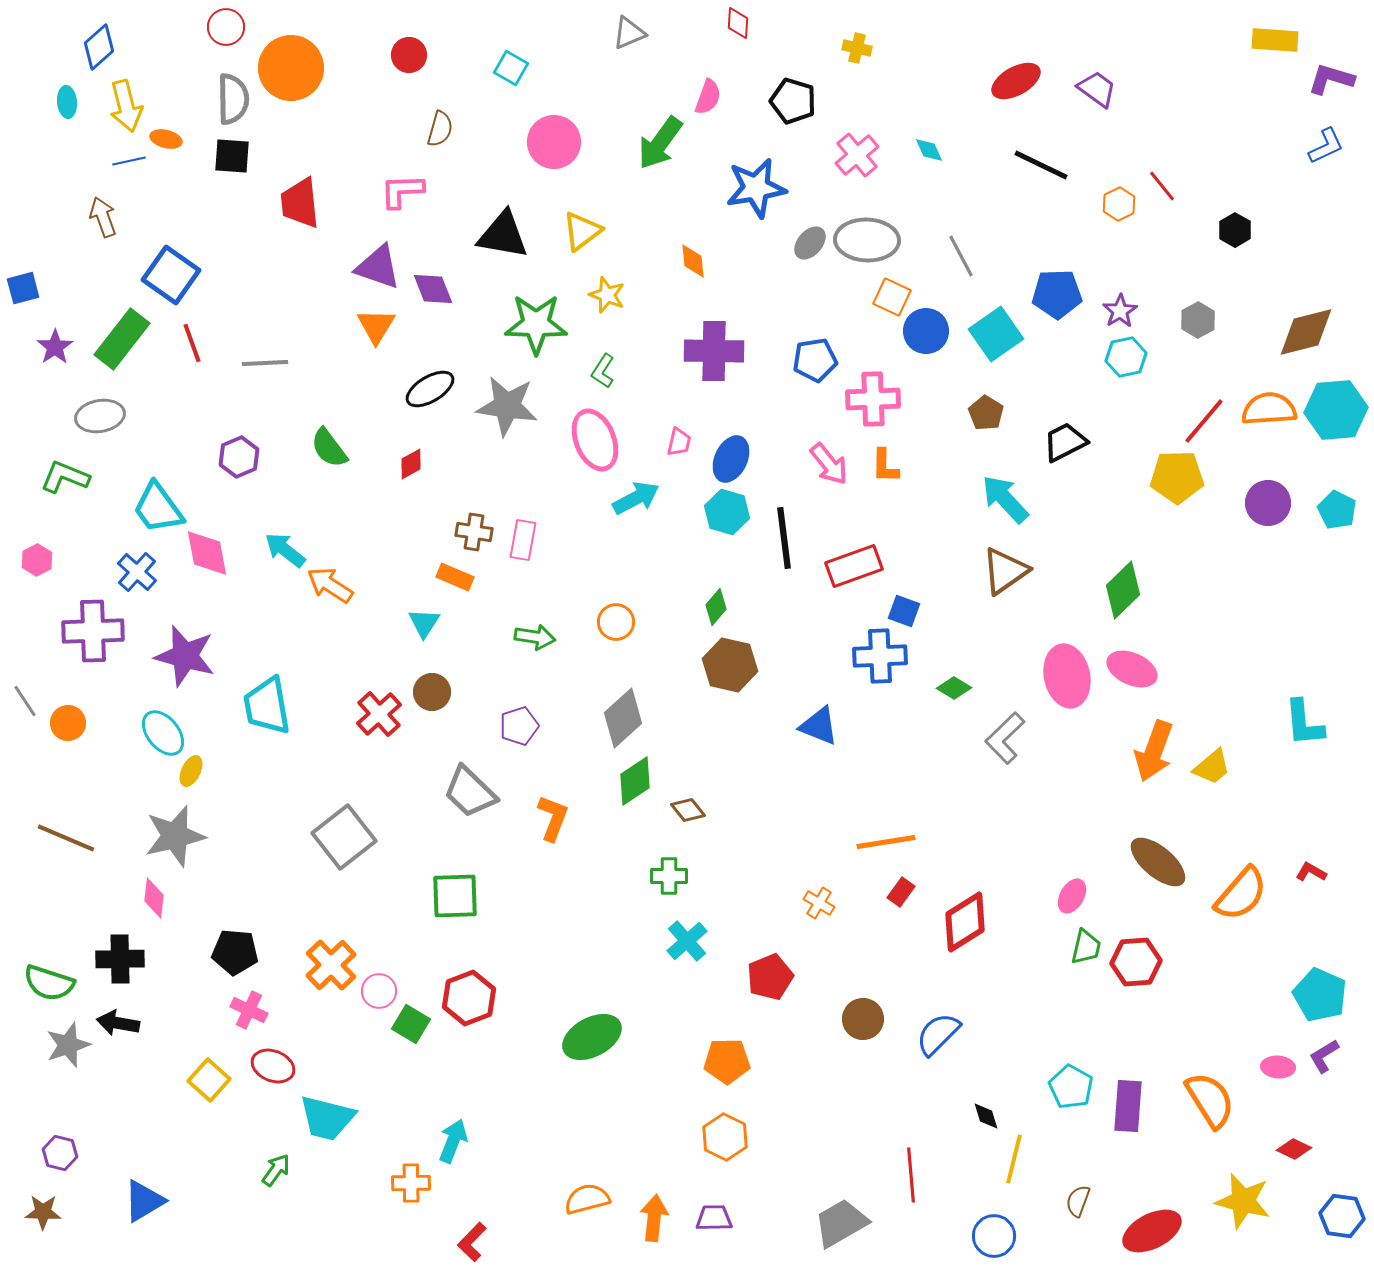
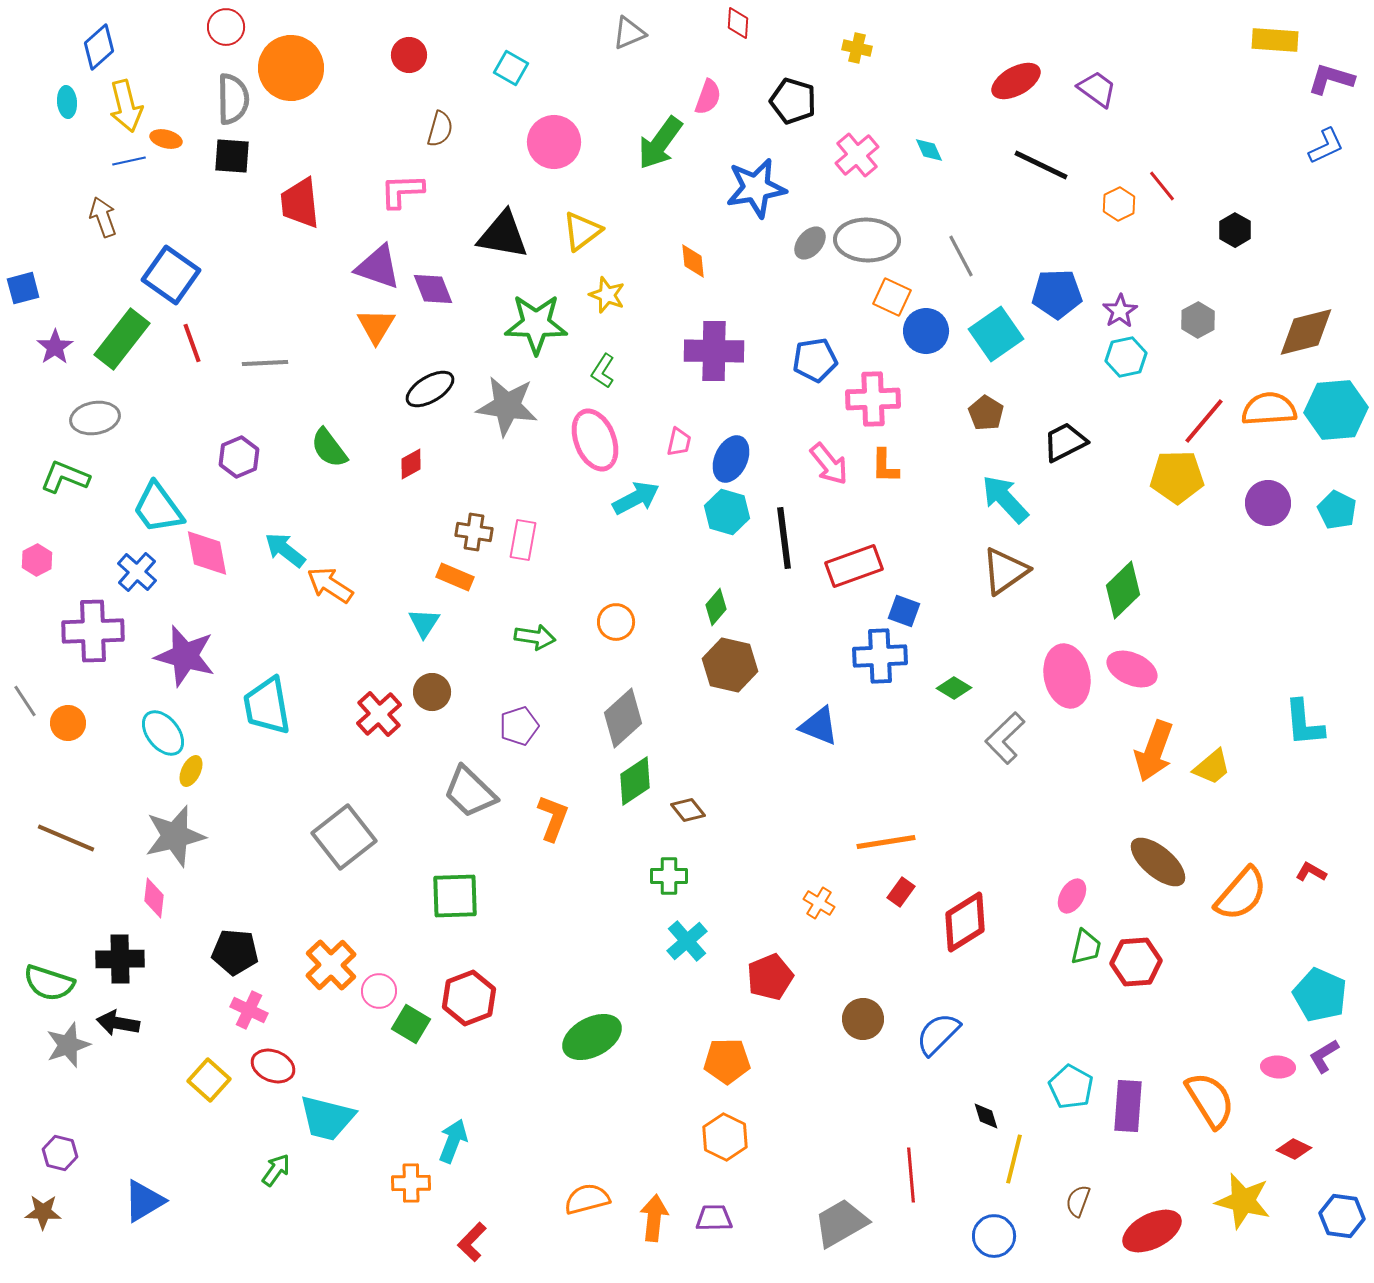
gray ellipse at (100, 416): moved 5 px left, 2 px down
